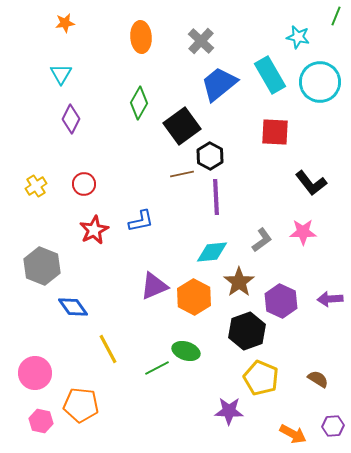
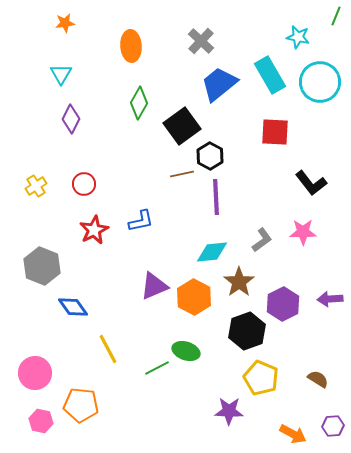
orange ellipse at (141, 37): moved 10 px left, 9 px down
purple hexagon at (281, 301): moved 2 px right, 3 px down; rotated 8 degrees clockwise
